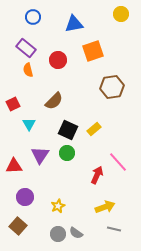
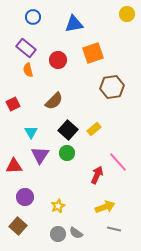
yellow circle: moved 6 px right
orange square: moved 2 px down
cyan triangle: moved 2 px right, 8 px down
black square: rotated 18 degrees clockwise
